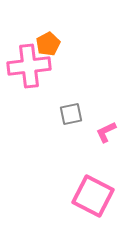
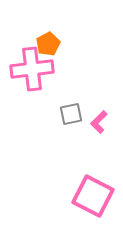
pink cross: moved 3 px right, 3 px down
pink L-shape: moved 7 px left, 10 px up; rotated 20 degrees counterclockwise
